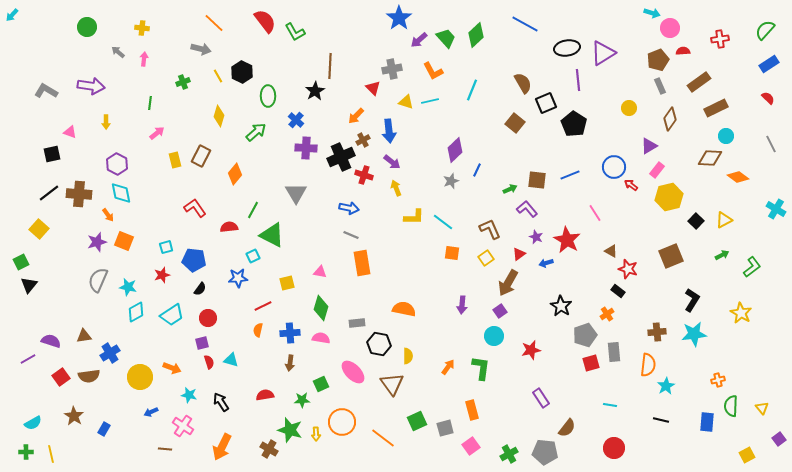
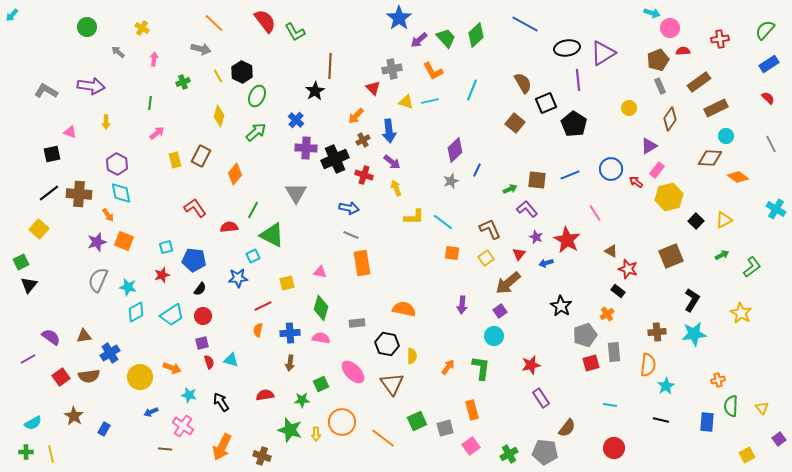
yellow cross at (142, 28): rotated 24 degrees clockwise
pink arrow at (144, 59): moved 10 px right
green ellipse at (268, 96): moved 11 px left; rotated 25 degrees clockwise
black cross at (341, 157): moved 6 px left, 2 px down
blue circle at (614, 167): moved 3 px left, 2 px down
red arrow at (631, 185): moved 5 px right, 3 px up
red triangle at (519, 254): rotated 16 degrees counterclockwise
brown arrow at (508, 283): rotated 20 degrees clockwise
red circle at (208, 318): moved 5 px left, 2 px up
purple semicircle at (51, 341): moved 4 px up; rotated 18 degrees clockwise
black hexagon at (379, 344): moved 8 px right
red star at (531, 350): moved 15 px down
yellow semicircle at (408, 356): moved 4 px right
brown cross at (269, 449): moved 7 px left, 7 px down; rotated 12 degrees counterclockwise
